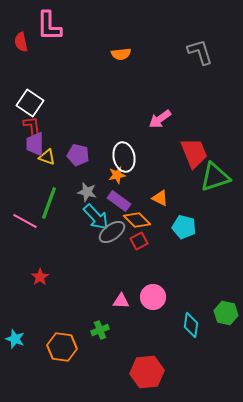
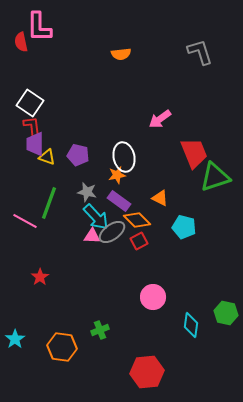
pink L-shape: moved 10 px left, 1 px down
pink triangle: moved 29 px left, 65 px up
cyan star: rotated 18 degrees clockwise
